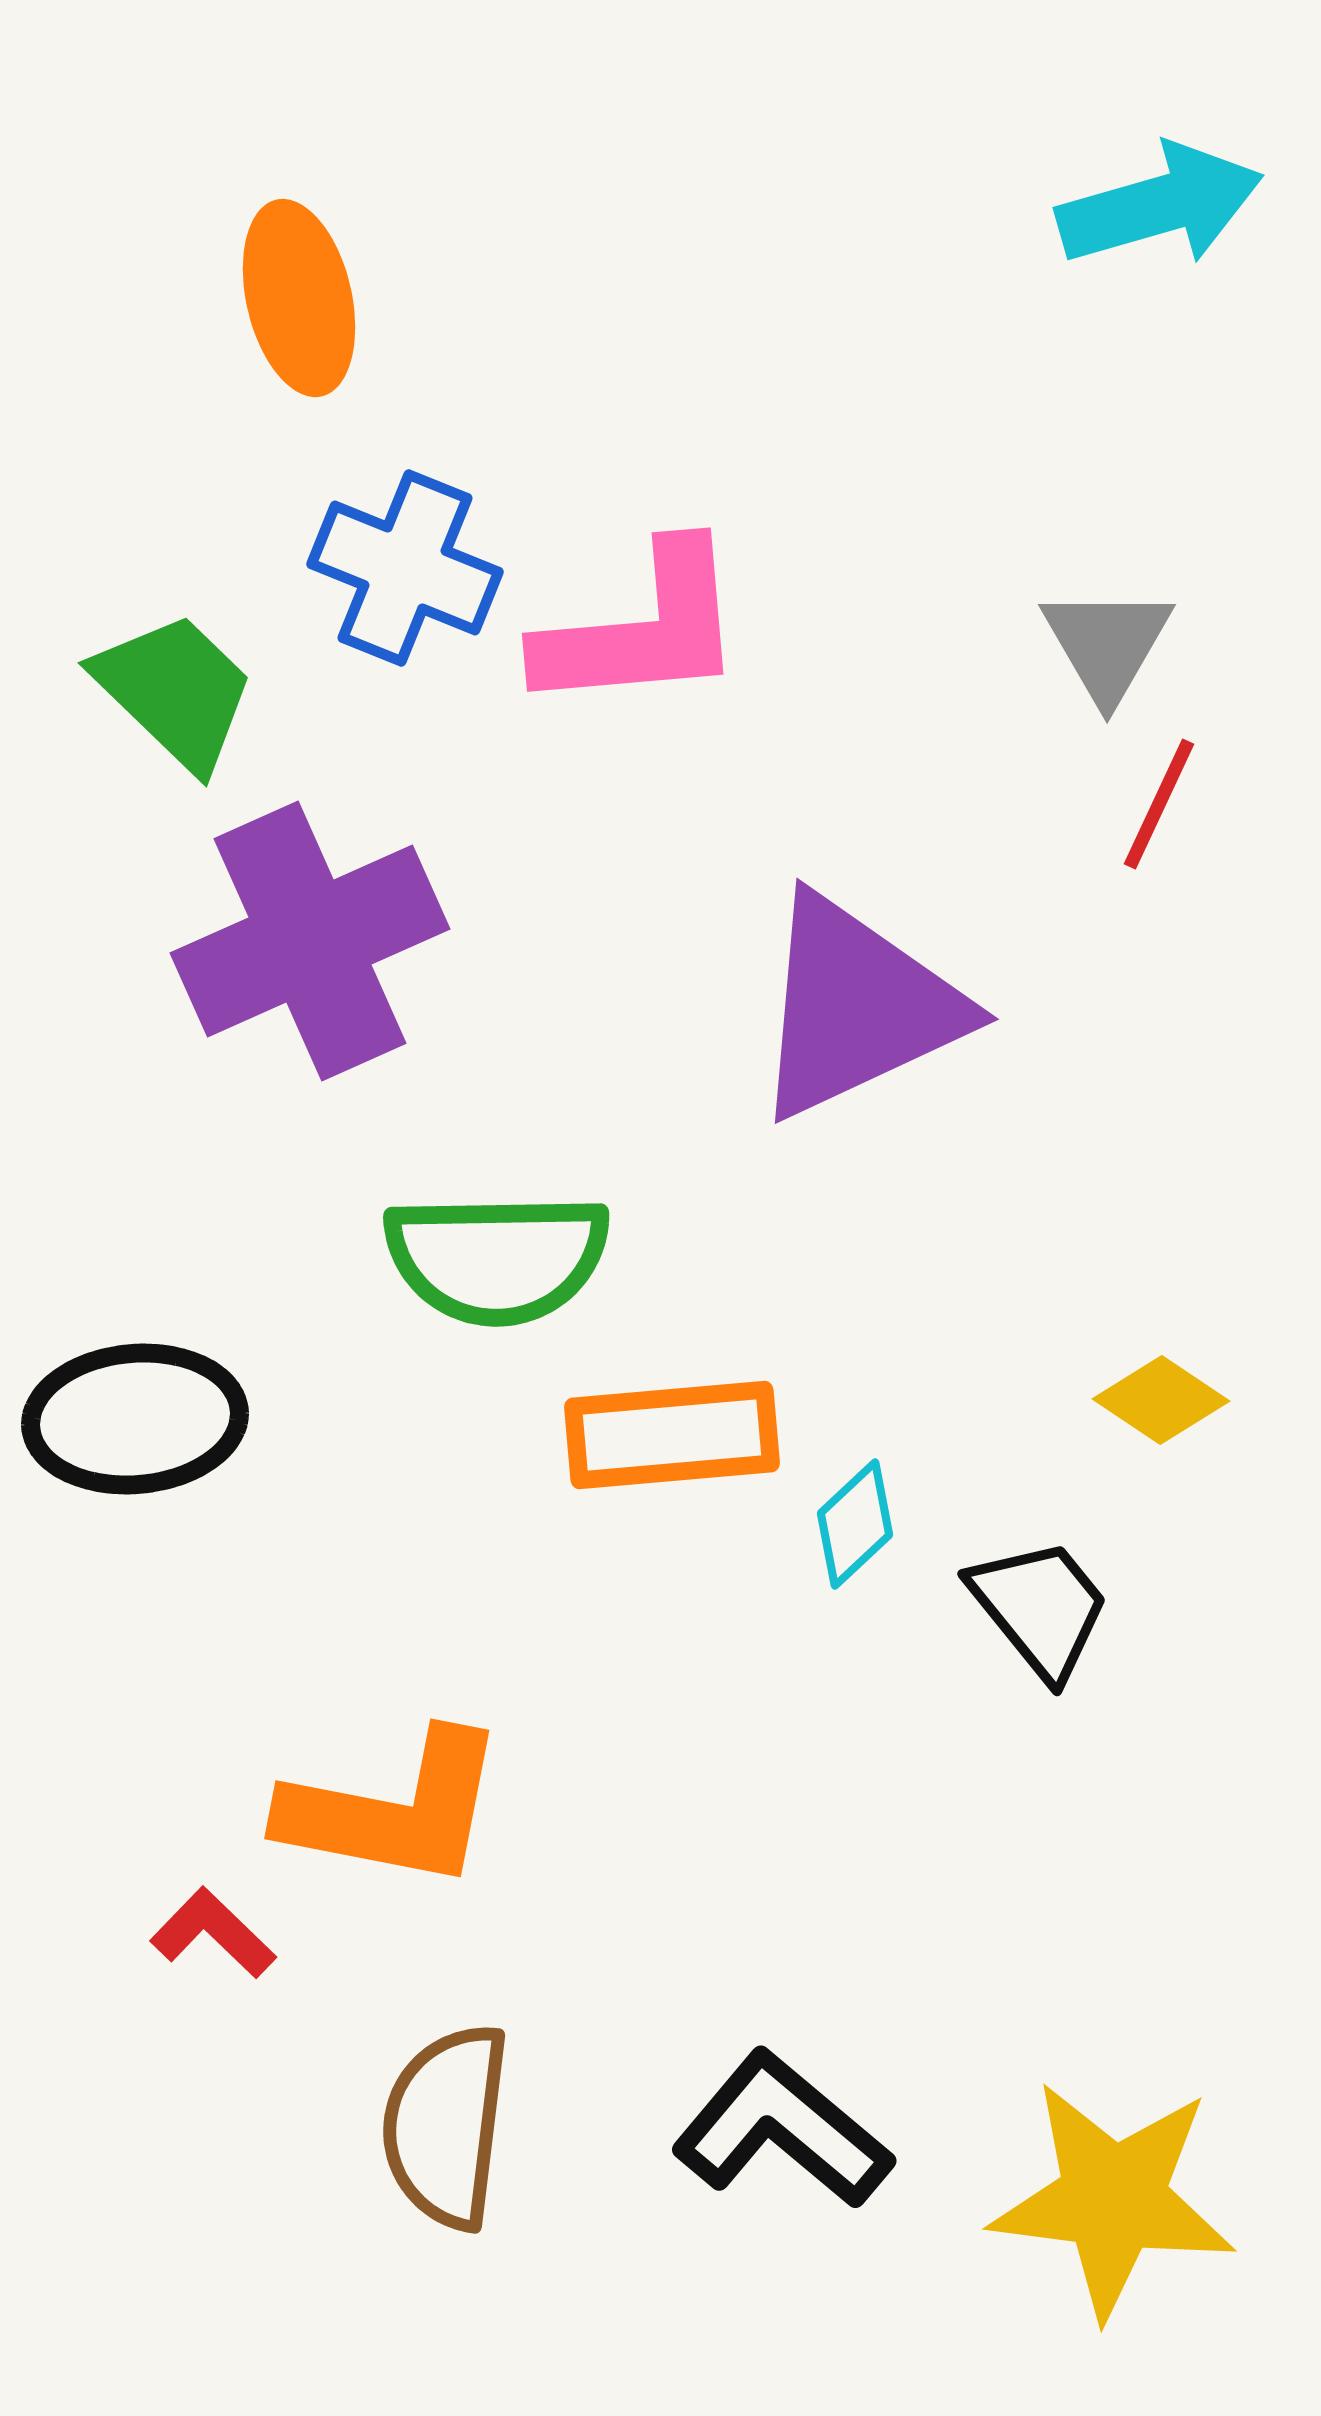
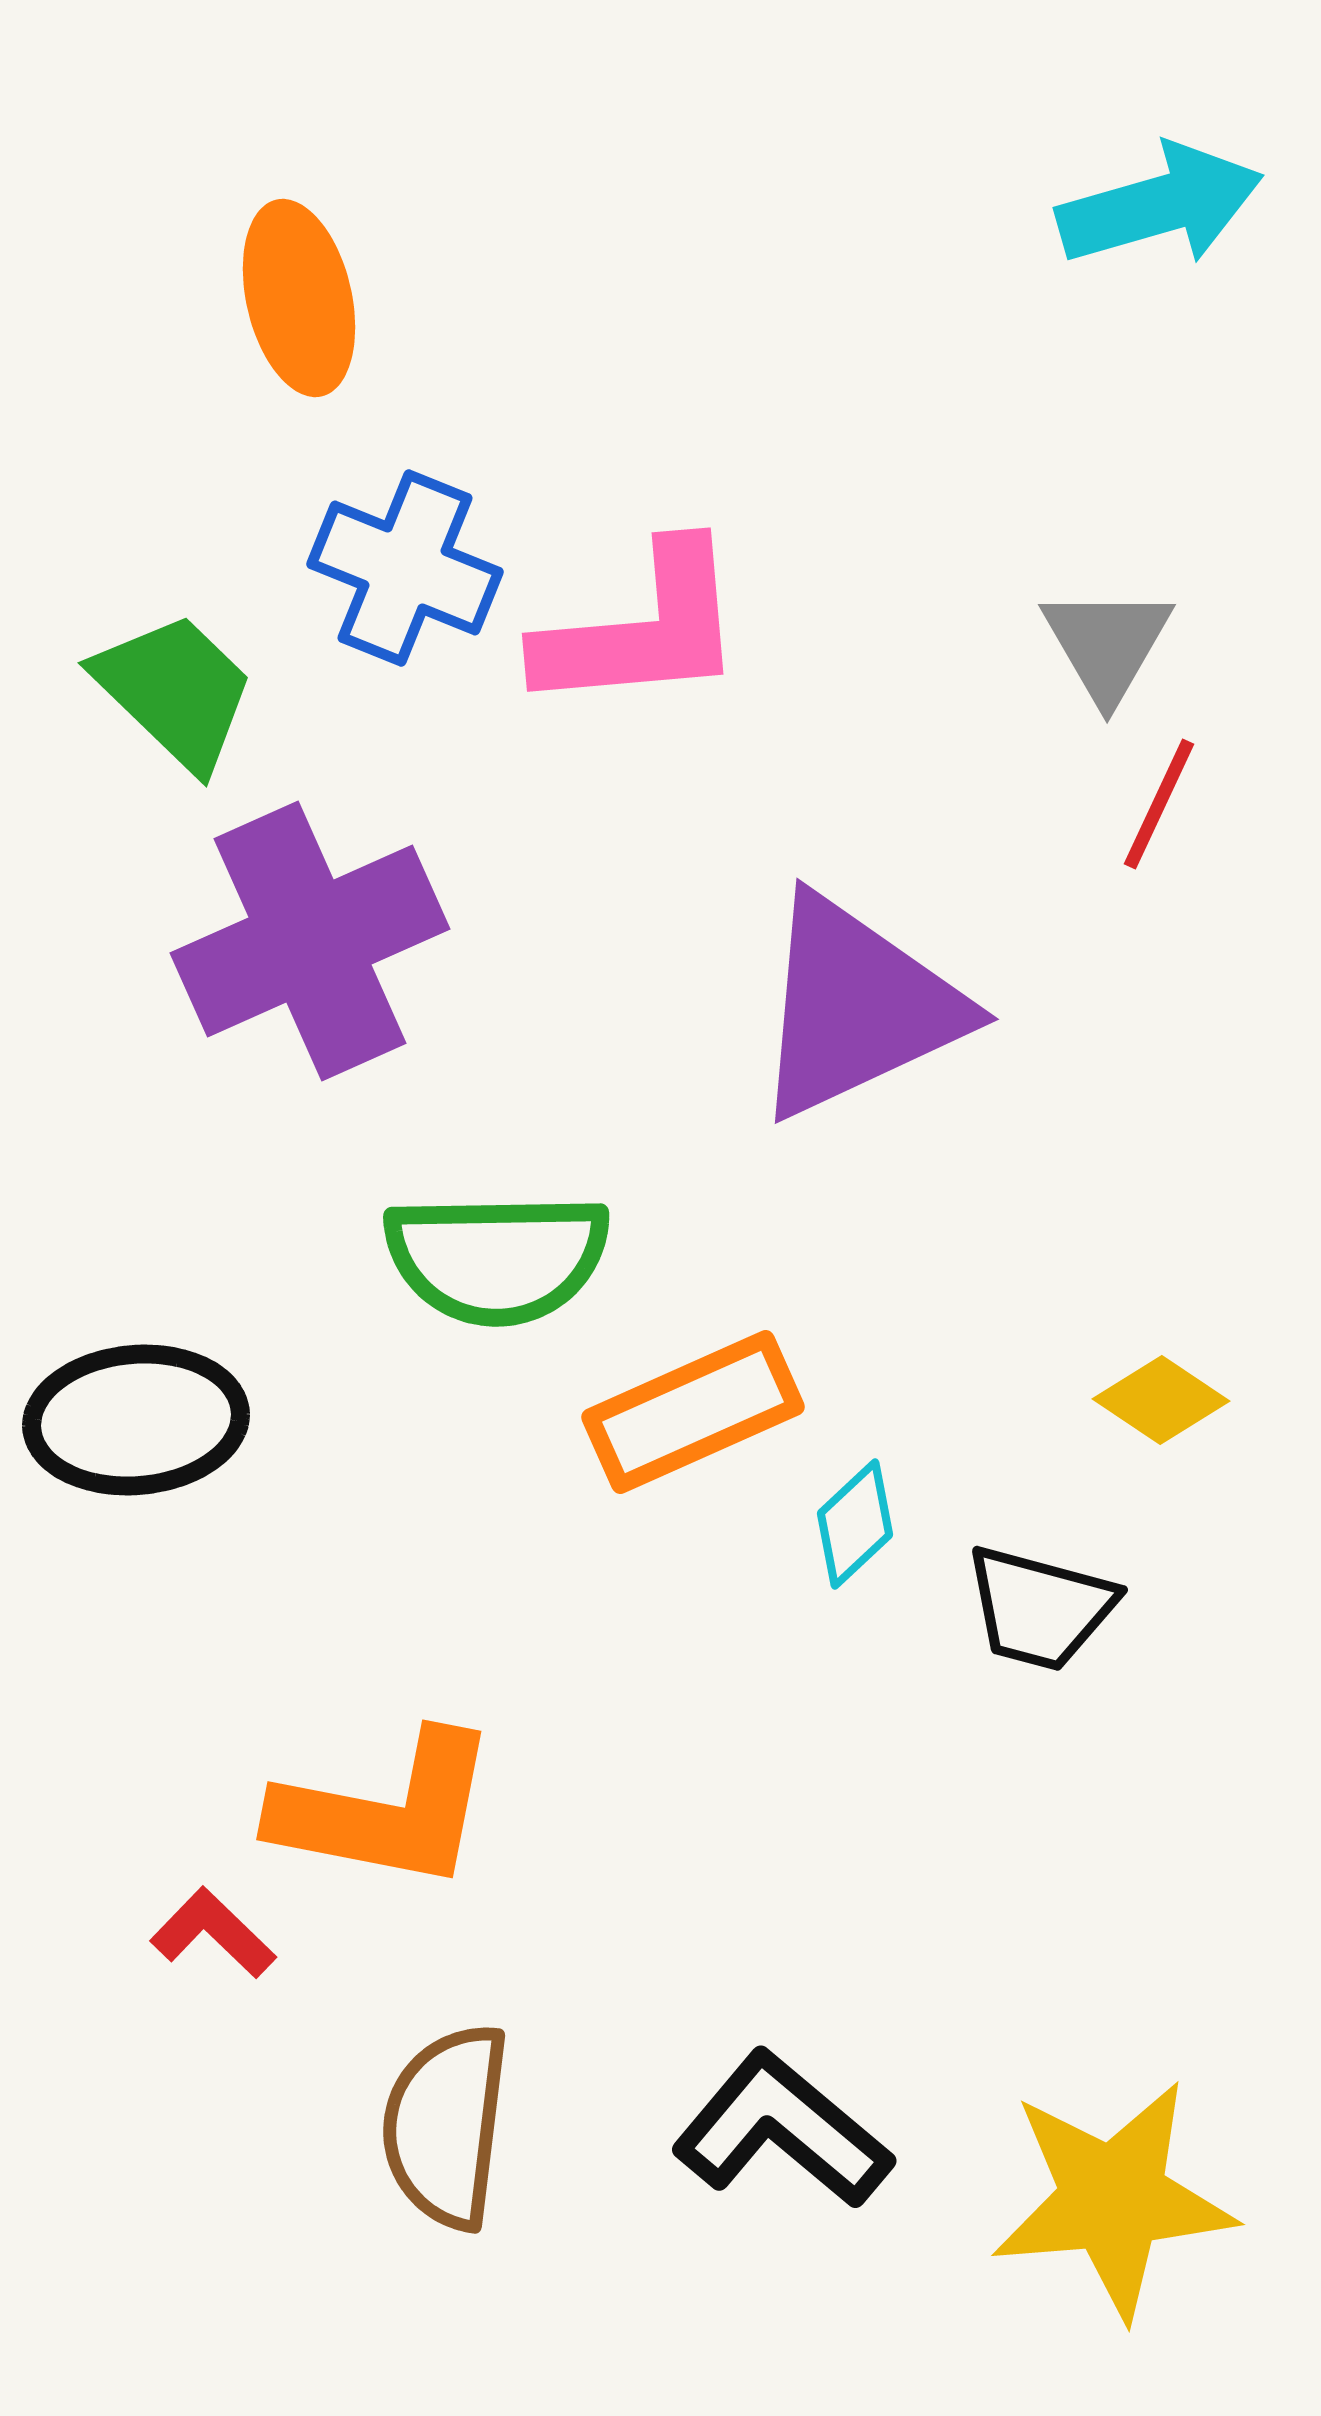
black ellipse: moved 1 px right, 1 px down
orange rectangle: moved 21 px right, 23 px up; rotated 19 degrees counterclockwise
black trapezoid: rotated 144 degrees clockwise
orange L-shape: moved 8 px left, 1 px down
yellow star: rotated 12 degrees counterclockwise
